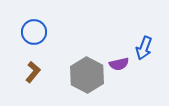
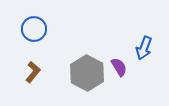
blue circle: moved 3 px up
purple semicircle: moved 3 px down; rotated 108 degrees counterclockwise
gray hexagon: moved 2 px up
